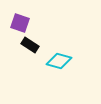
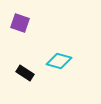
black rectangle: moved 5 px left, 28 px down
